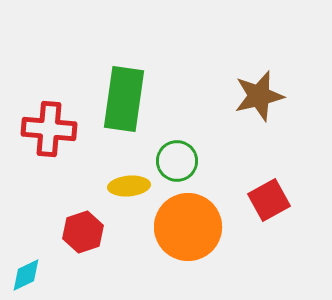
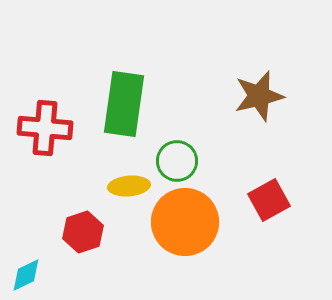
green rectangle: moved 5 px down
red cross: moved 4 px left, 1 px up
orange circle: moved 3 px left, 5 px up
